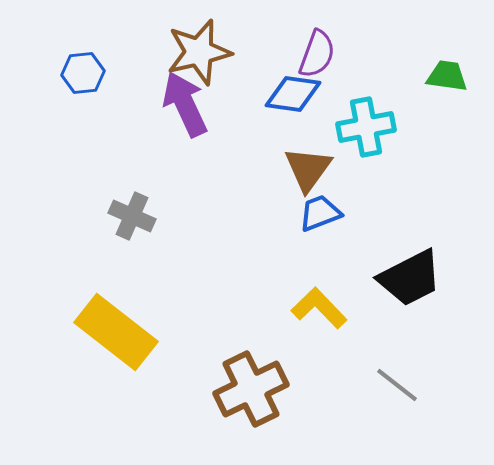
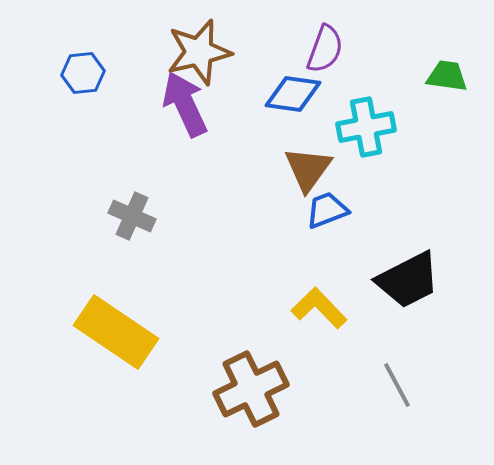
purple semicircle: moved 8 px right, 5 px up
blue trapezoid: moved 7 px right, 3 px up
black trapezoid: moved 2 px left, 2 px down
yellow rectangle: rotated 4 degrees counterclockwise
gray line: rotated 24 degrees clockwise
